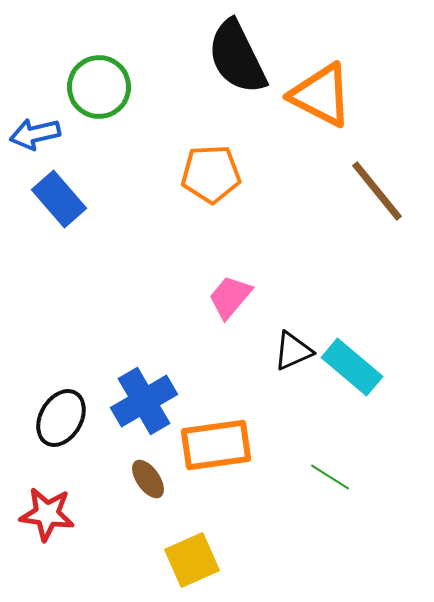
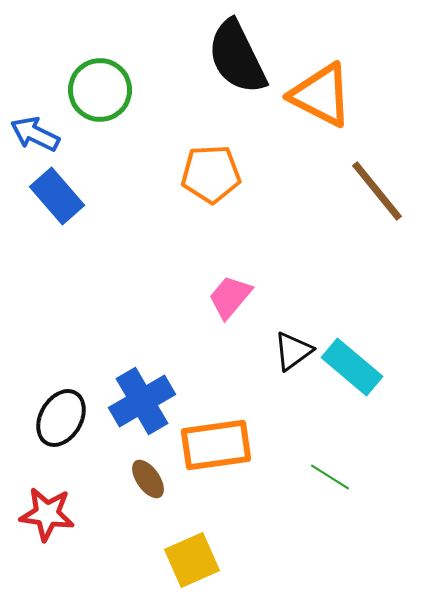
green circle: moved 1 px right, 3 px down
blue arrow: rotated 39 degrees clockwise
blue rectangle: moved 2 px left, 3 px up
black triangle: rotated 12 degrees counterclockwise
blue cross: moved 2 px left
